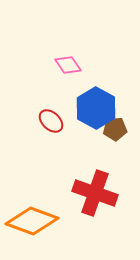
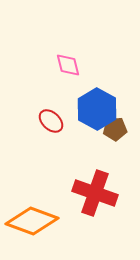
pink diamond: rotated 20 degrees clockwise
blue hexagon: moved 1 px right, 1 px down
